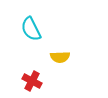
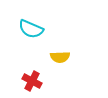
cyan semicircle: rotated 40 degrees counterclockwise
